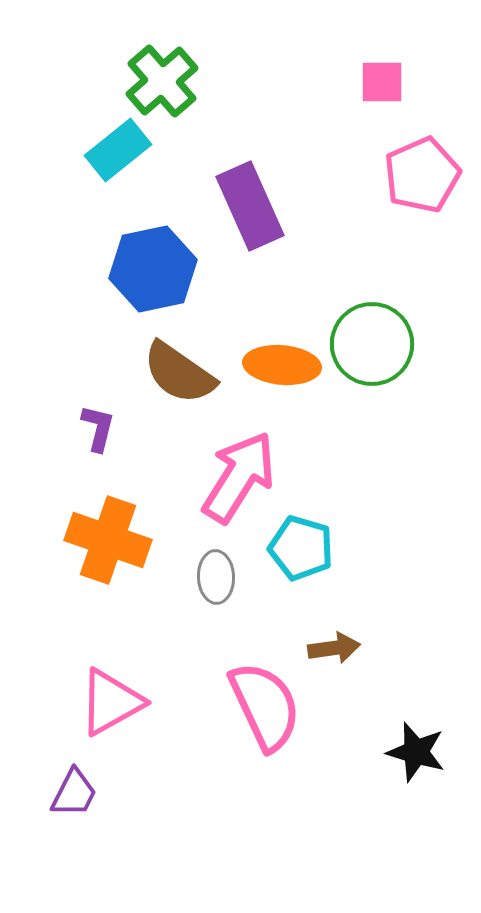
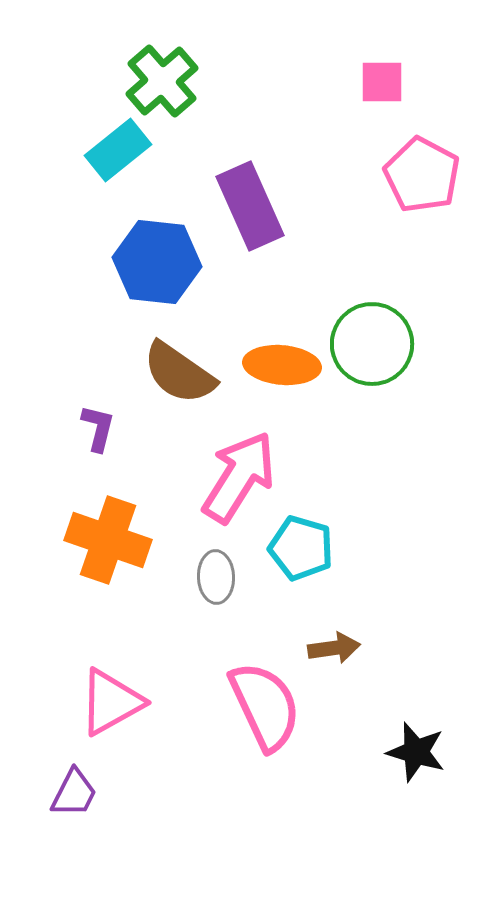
pink pentagon: rotated 20 degrees counterclockwise
blue hexagon: moved 4 px right, 7 px up; rotated 18 degrees clockwise
